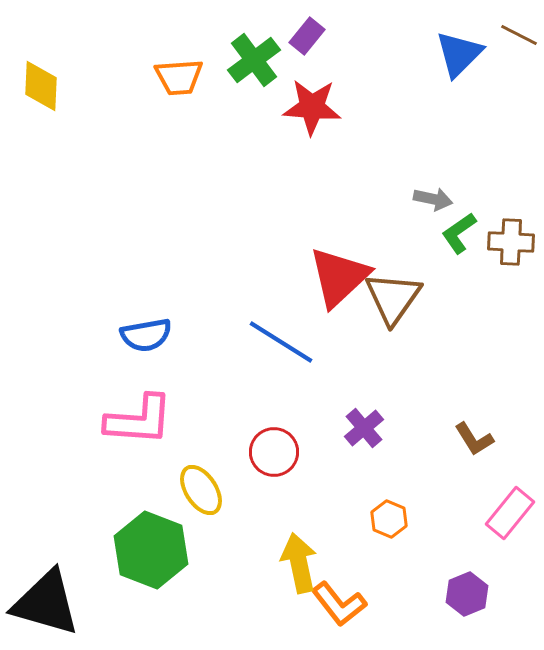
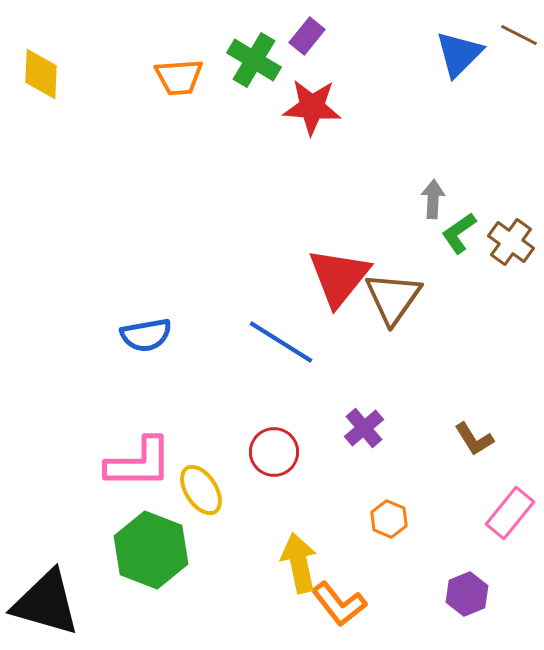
green cross: rotated 22 degrees counterclockwise
yellow diamond: moved 12 px up
gray arrow: rotated 99 degrees counterclockwise
brown cross: rotated 33 degrees clockwise
red triangle: rotated 8 degrees counterclockwise
pink L-shape: moved 43 px down; rotated 4 degrees counterclockwise
